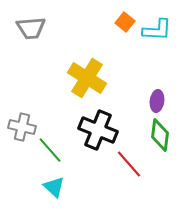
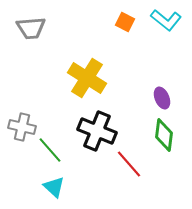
orange square: rotated 12 degrees counterclockwise
cyan L-shape: moved 9 px right, 10 px up; rotated 36 degrees clockwise
purple ellipse: moved 5 px right, 3 px up; rotated 30 degrees counterclockwise
black cross: moved 1 px left, 1 px down
green diamond: moved 4 px right
